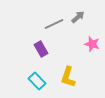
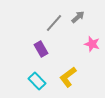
gray line: moved 1 px up; rotated 24 degrees counterclockwise
yellow L-shape: rotated 35 degrees clockwise
